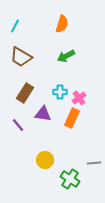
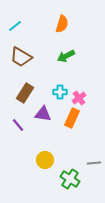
cyan line: rotated 24 degrees clockwise
